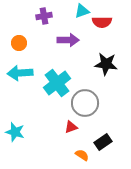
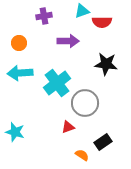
purple arrow: moved 1 px down
red triangle: moved 3 px left
